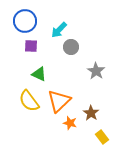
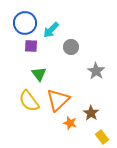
blue circle: moved 2 px down
cyan arrow: moved 8 px left
green triangle: rotated 28 degrees clockwise
orange triangle: moved 1 px left, 1 px up
